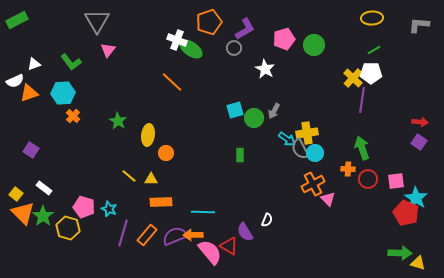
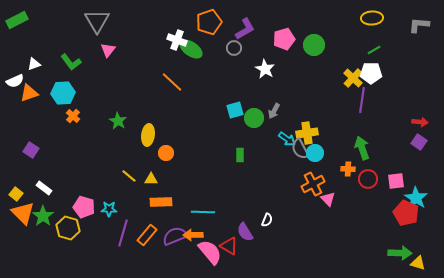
cyan star at (109, 209): rotated 21 degrees counterclockwise
